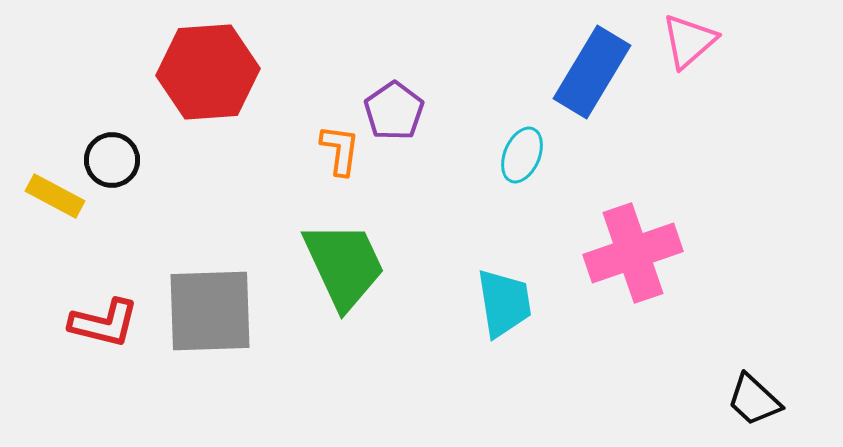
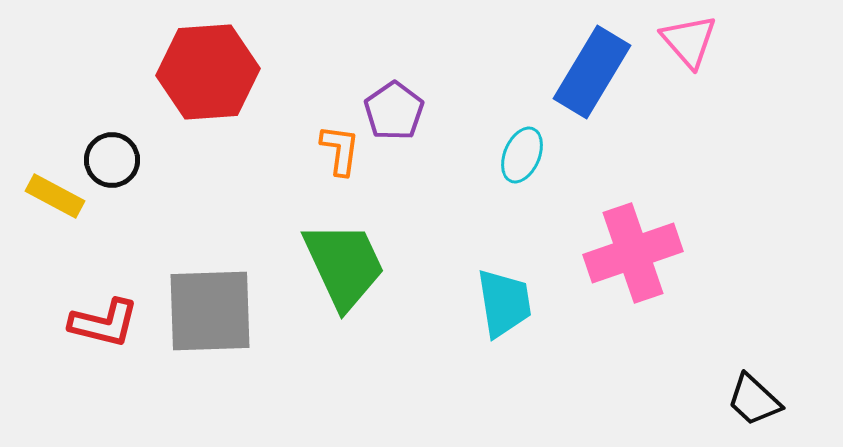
pink triangle: rotated 30 degrees counterclockwise
